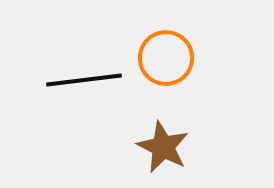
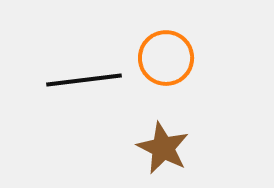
brown star: moved 1 px down
